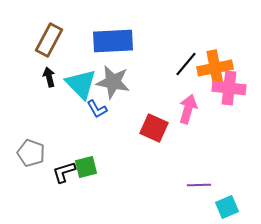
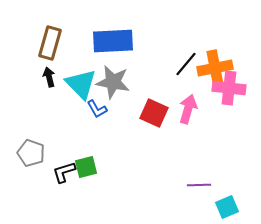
brown rectangle: moved 1 px right, 3 px down; rotated 12 degrees counterclockwise
red square: moved 15 px up
